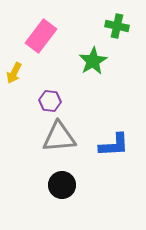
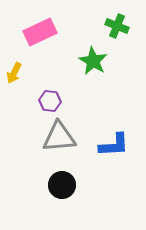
green cross: rotated 10 degrees clockwise
pink rectangle: moved 1 px left, 4 px up; rotated 28 degrees clockwise
green star: rotated 12 degrees counterclockwise
